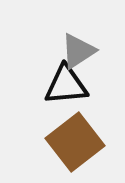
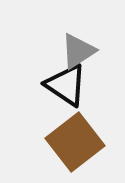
black triangle: rotated 39 degrees clockwise
